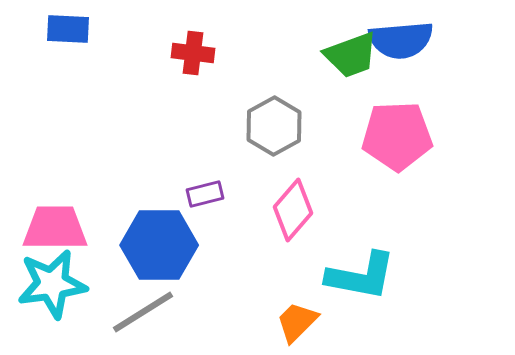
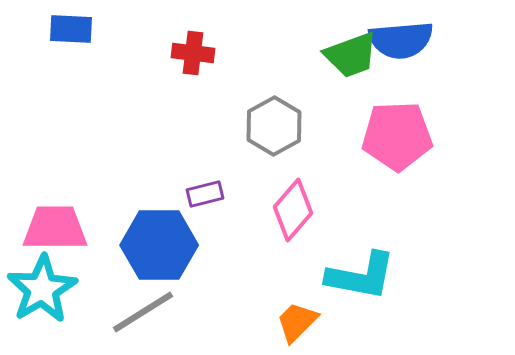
blue rectangle: moved 3 px right
cyan star: moved 10 px left, 5 px down; rotated 22 degrees counterclockwise
